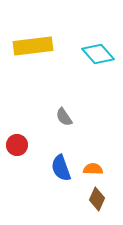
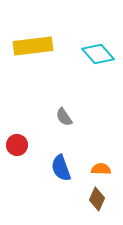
orange semicircle: moved 8 px right
